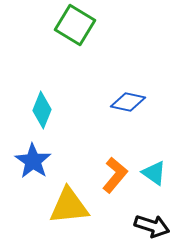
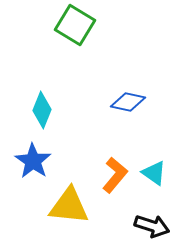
yellow triangle: rotated 12 degrees clockwise
